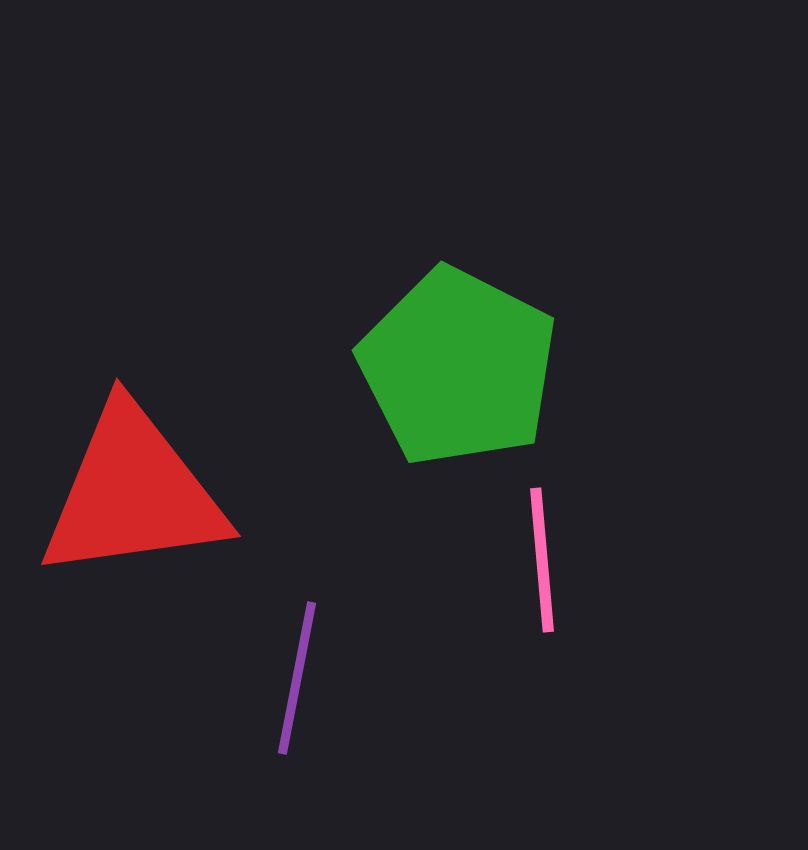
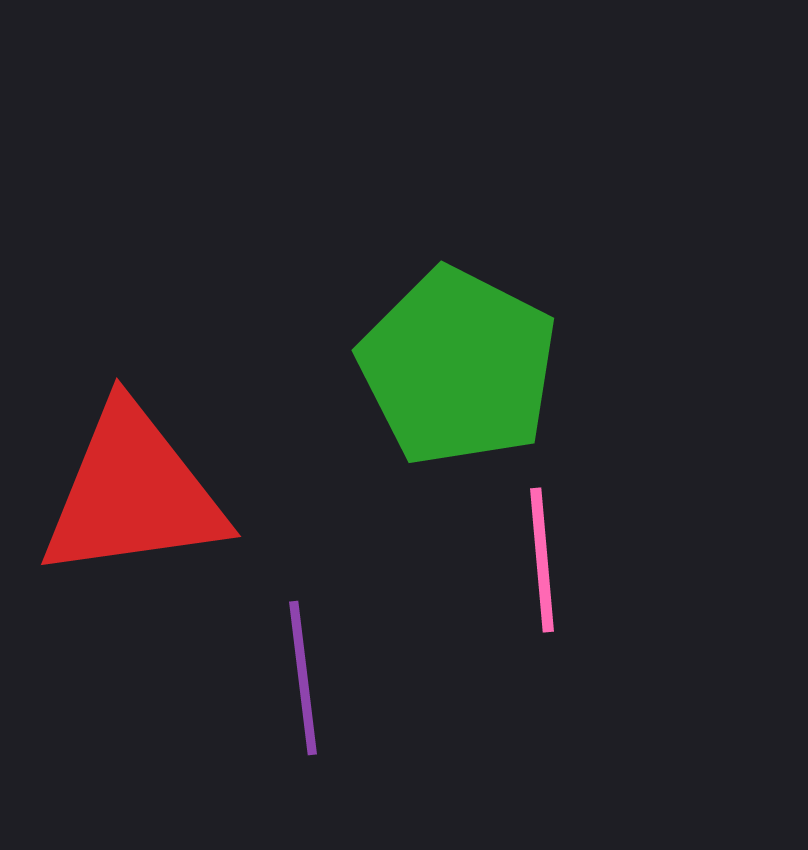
purple line: moved 6 px right; rotated 18 degrees counterclockwise
